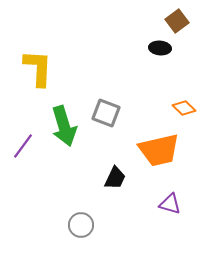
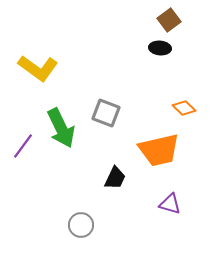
brown square: moved 8 px left, 1 px up
yellow L-shape: rotated 123 degrees clockwise
green arrow: moved 3 px left, 2 px down; rotated 9 degrees counterclockwise
